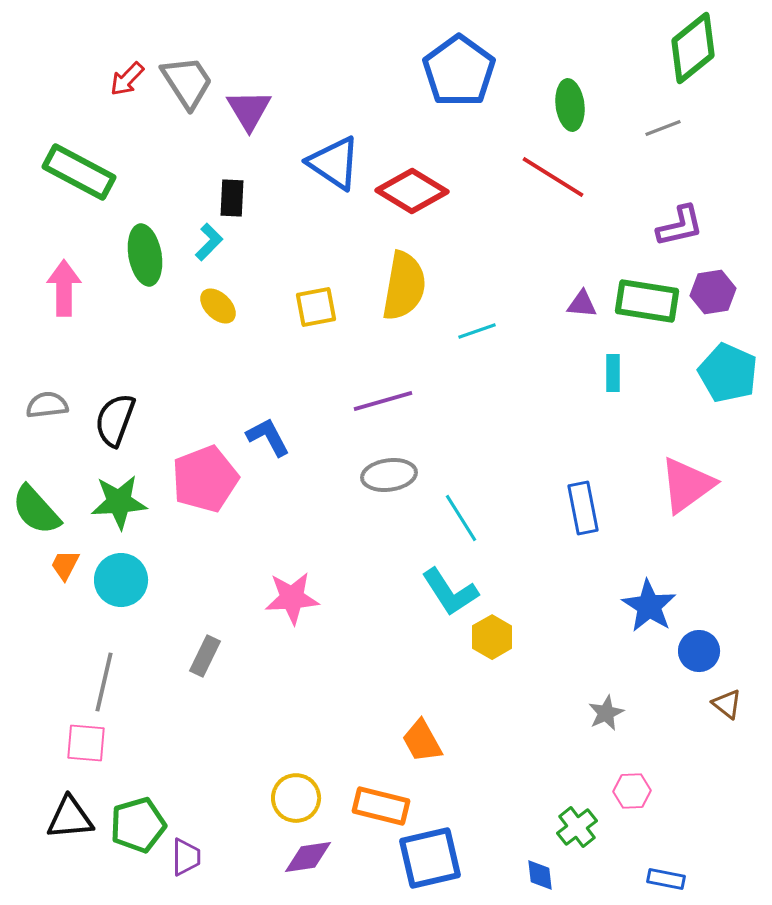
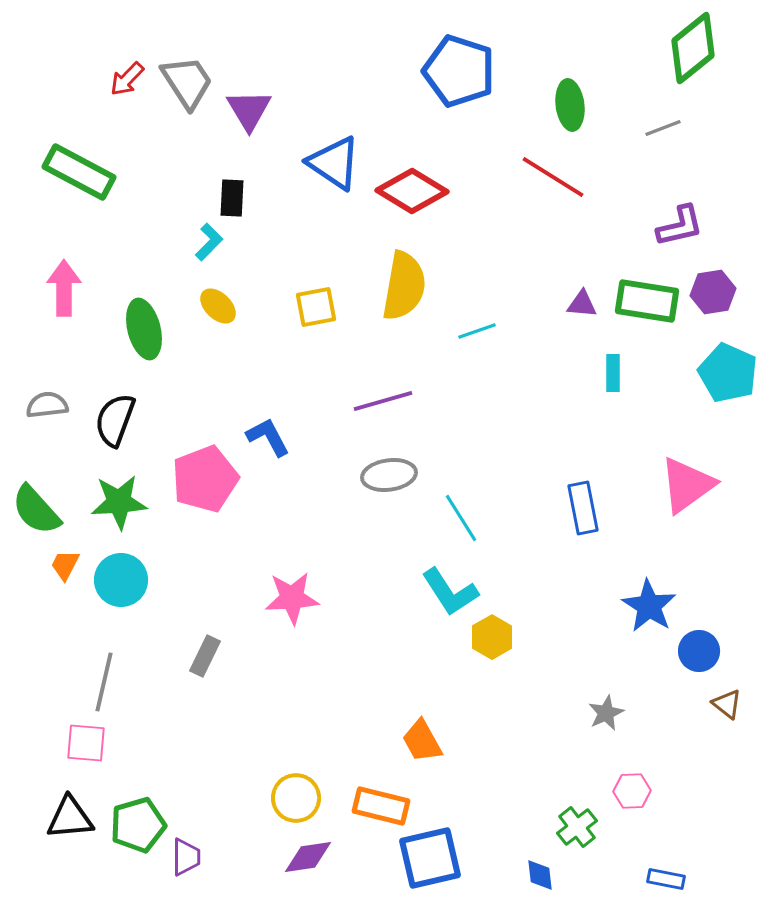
blue pentagon at (459, 71): rotated 18 degrees counterclockwise
green ellipse at (145, 255): moved 1 px left, 74 px down; rotated 4 degrees counterclockwise
